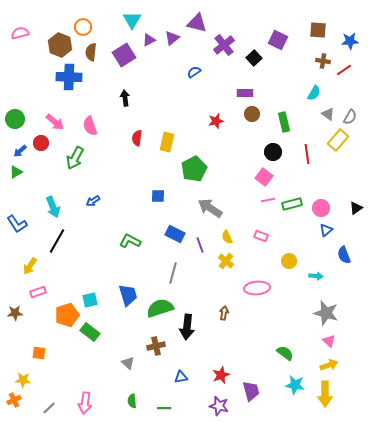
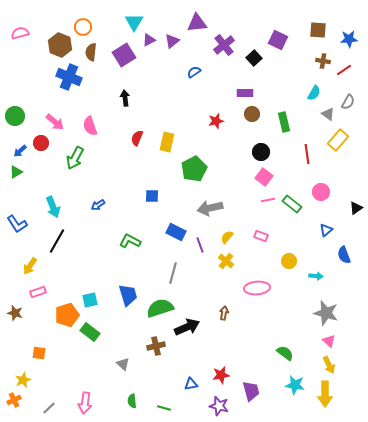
cyan triangle at (132, 20): moved 2 px right, 2 px down
purple triangle at (197, 23): rotated 20 degrees counterclockwise
purple triangle at (172, 38): moved 3 px down
blue star at (350, 41): moved 1 px left, 2 px up
blue cross at (69, 77): rotated 20 degrees clockwise
gray semicircle at (350, 117): moved 2 px left, 15 px up
green circle at (15, 119): moved 3 px up
red semicircle at (137, 138): rotated 14 degrees clockwise
black circle at (273, 152): moved 12 px left
blue square at (158, 196): moved 6 px left
blue arrow at (93, 201): moved 5 px right, 4 px down
green rectangle at (292, 204): rotated 54 degrees clockwise
gray arrow at (210, 208): rotated 45 degrees counterclockwise
pink circle at (321, 208): moved 16 px up
blue rectangle at (175, 234): moved 1 px right, 2 px up
yellow semicircle at (227, 237): rotated 64 degrees clockwise
brown star at (15, 313): rotated 21 degrees clockwise
black arrow at (187, 327): rotated 120 degrees counterclockwise
gray triangle at (128, 363): moved 5 px left, 1 px down
yellow arrow at (329, 365): rotated 84 degrees clockwise
red star at (221, 375): rotated 12 degrees clockwise
blue triangle at (181, 377): moved 10 px right, 7 px down
yellow star at (23, 380): rotated 28 degrees counterclockwise
green line at (164, 408): rotated 16 degrees clockwise
